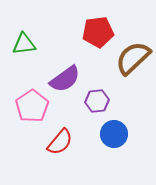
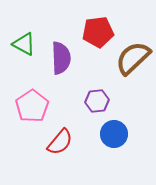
green triangle: rotated 35 degrees clockwise
purple semicircle: moved 4 px left, 21 px up; rotated 56 degrees counterclockwise
